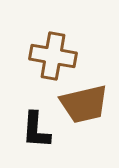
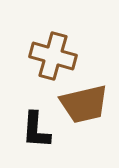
brown cross: rotated 6 degrees clockwise
